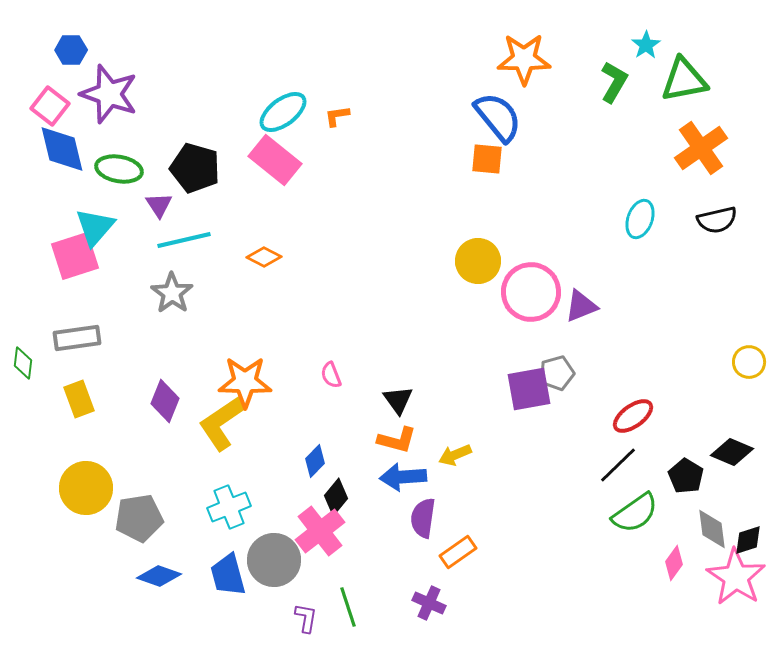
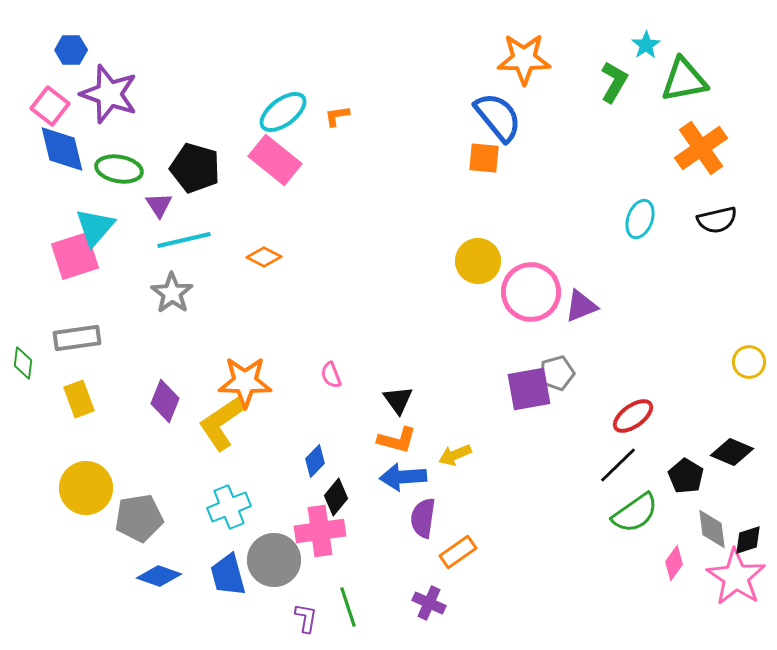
orange square at (487, 159): moved 3 px left, 1 px up
pink cross at (320, 531): rotated 30 degrees clockwise
